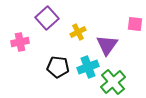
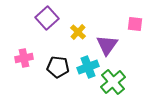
yellow cross: rotated 21 degrees counterclockwise
pink cross: moved 4 px right, 16 px down
